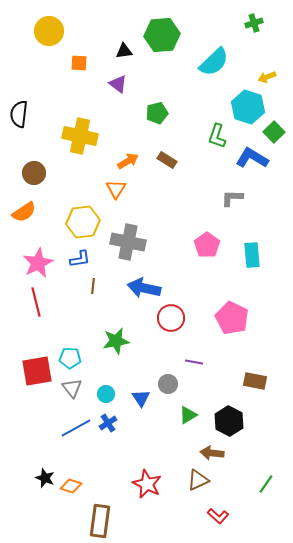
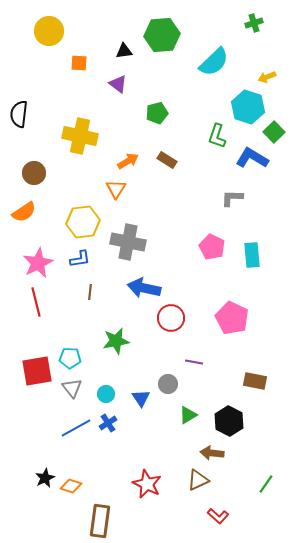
pink pentagon at (207, 245): moved 5 px right, 2 px down; rotated 10 degrees counterclockwise
brown line at (93, 286): moved 3 px left, 6 px down
black star at (45, 478): rotated 24 degrees clockwise
